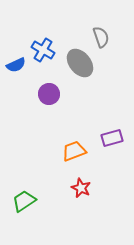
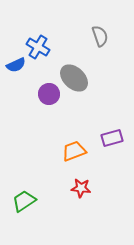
gray semicircle: moved 1 px left, 1 px up
blue cross: moved 5 px left, 3 px up
gray ellipse: moved 6 px left, 15 px down; rotated 8 degrees counterclockwise
red star: rotated 18 degrees counterclockwise
